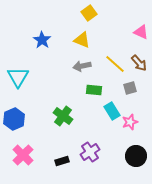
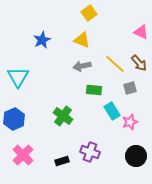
blue star: rotated 12 degrees clockwise
purple cross: rotated 36 degrees counterclockwise
